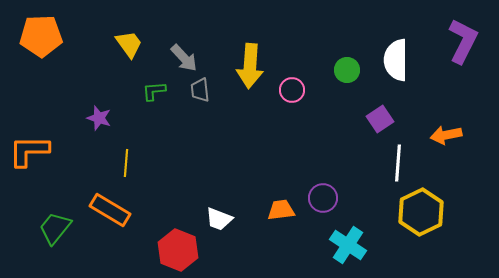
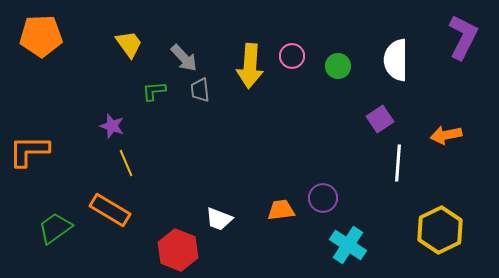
purple L-shape: moved 4 px up
green circle: moved 9 px left, 4 px up
pink circle: moved 34 px up
purple star: moved 13 px right, 8 px down
yellow line: rotated 28 degrees counterclockwise
yellow hexagon: moved 19 px right, 18 px down
green trapezoid: rotated 15 degrees clockwise
